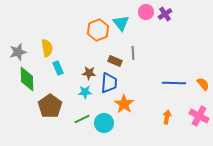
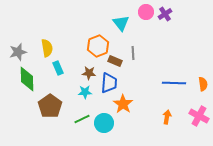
orange hexagon: moved 16 px down
orange semicircle: rotated 32 degrees clockwise
orange star: moved 1 px left
